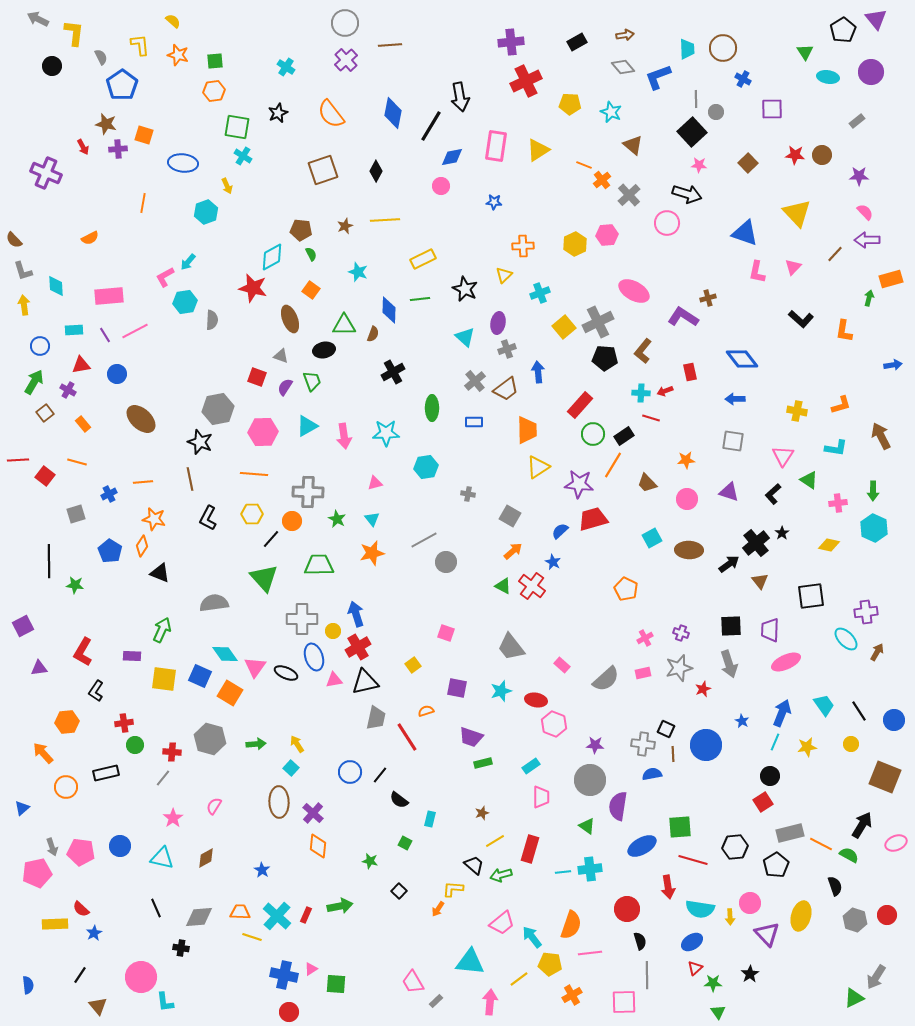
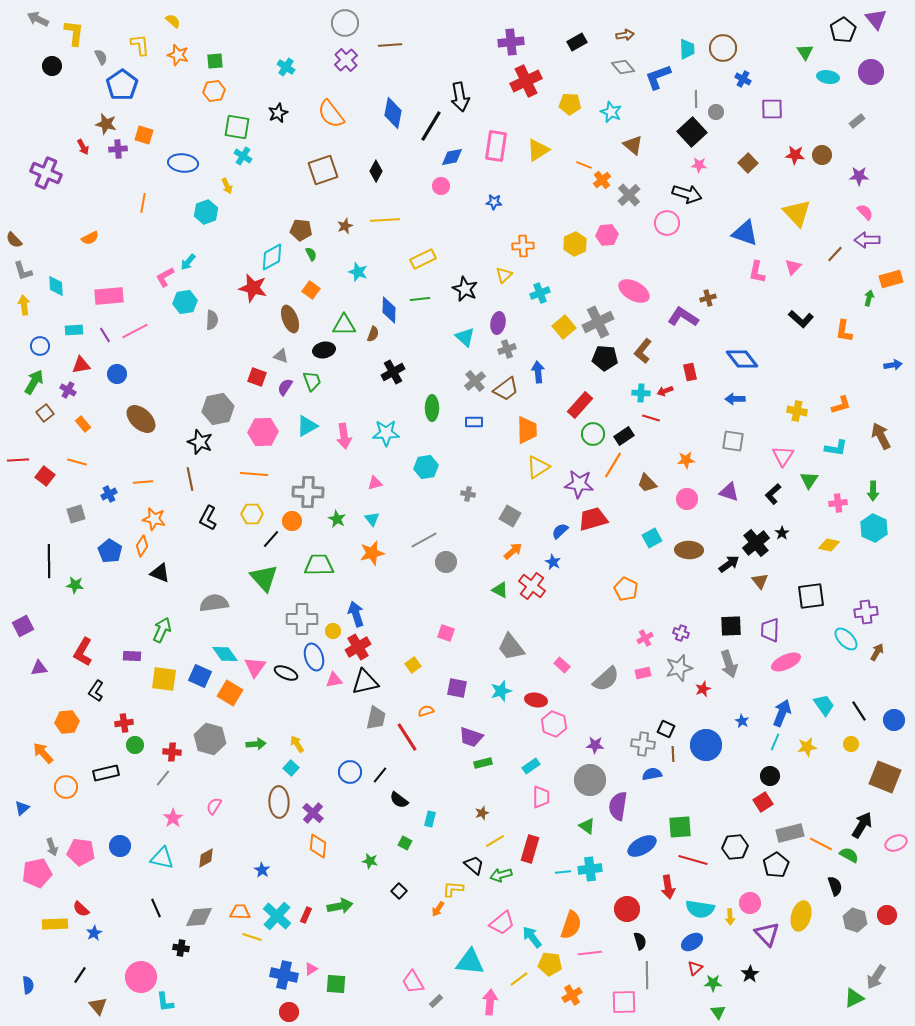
green triangle at (809, 480): rotated 30 degrees clockwise
green triangle at (503, 586): moved 3 px left, 4 px down
